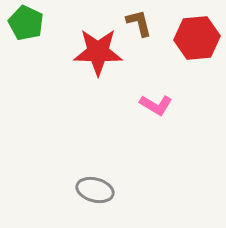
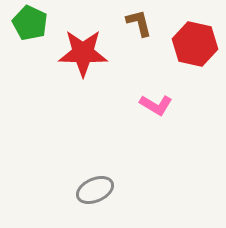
green pentagon: moved 4 px right
red hexagon: moved 2 px left, 6 px down; rotated 18 degrees clockwise
red star: moved 15 px left, 1 px down
gray ellipse: rotated 39 degrees counterclockwise
